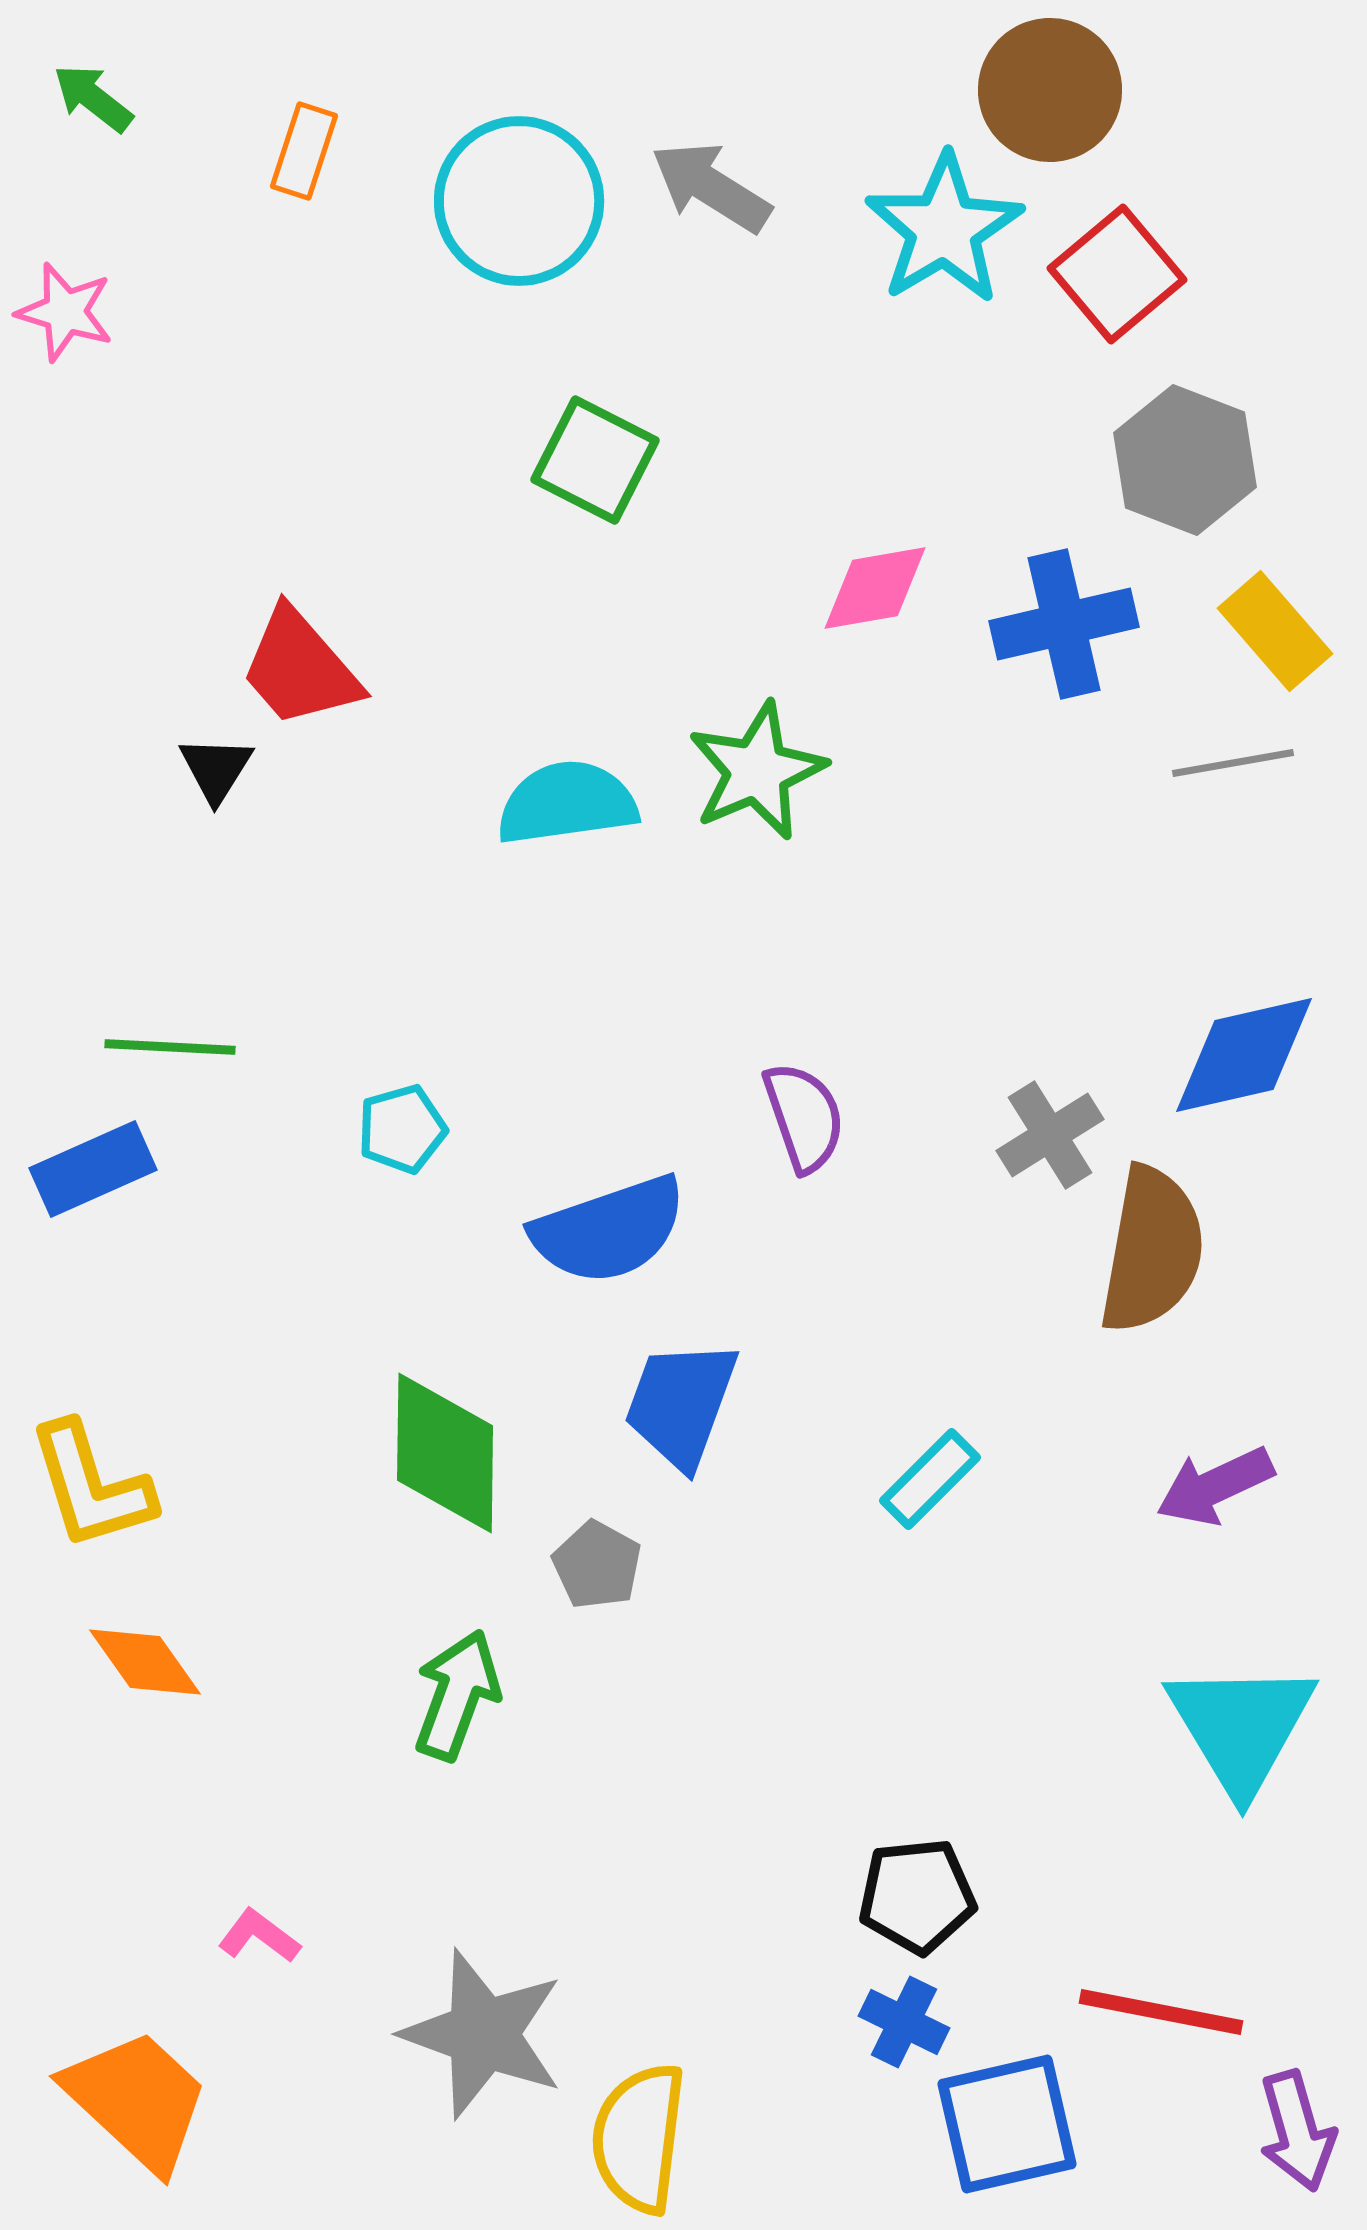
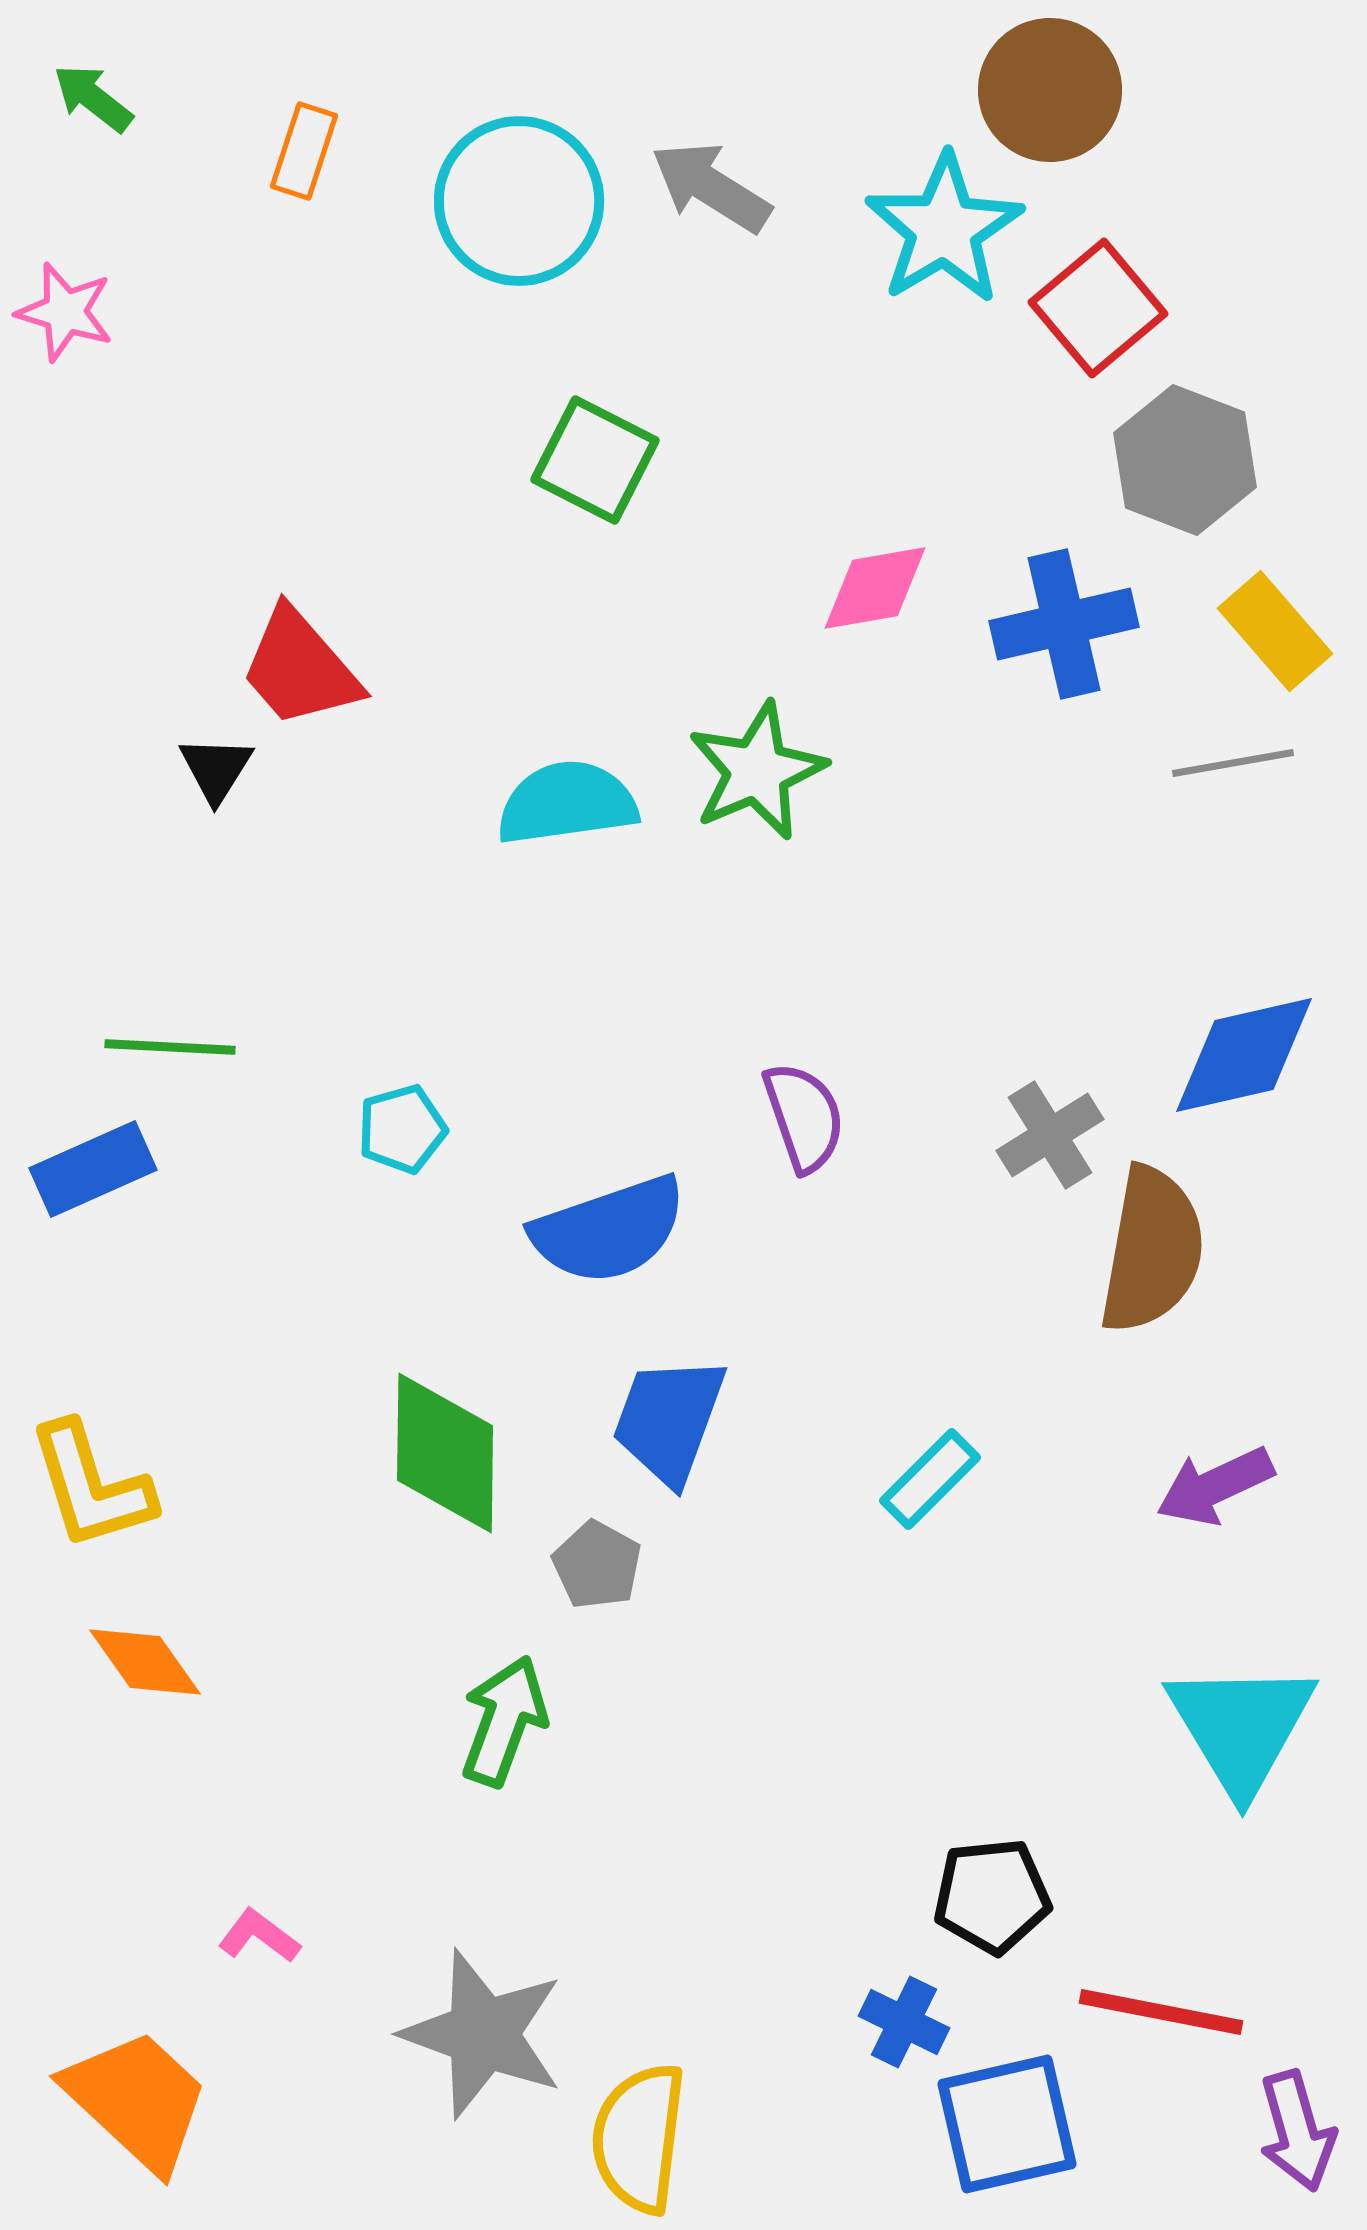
red square at (1117, 274): moved 19 px left, 34 px down
blue trapezoid at (681, 1404): moved 12 px left, 16 px down
green arrow at (457, 1695): moved 47 px right, 26 px down
black pentagon at (917, 1896): moved 75 px right
